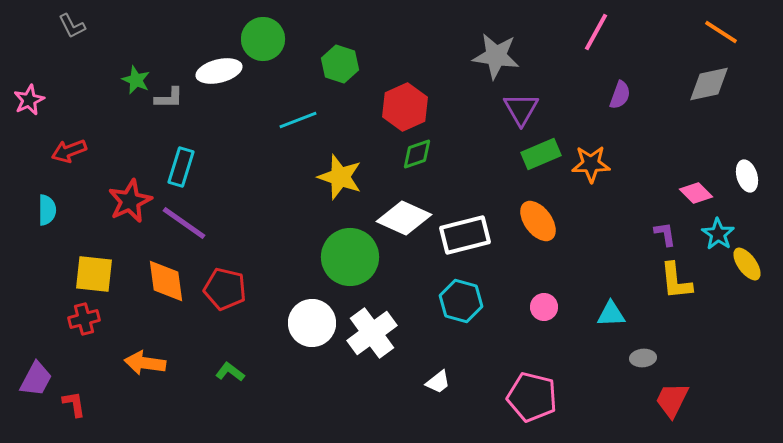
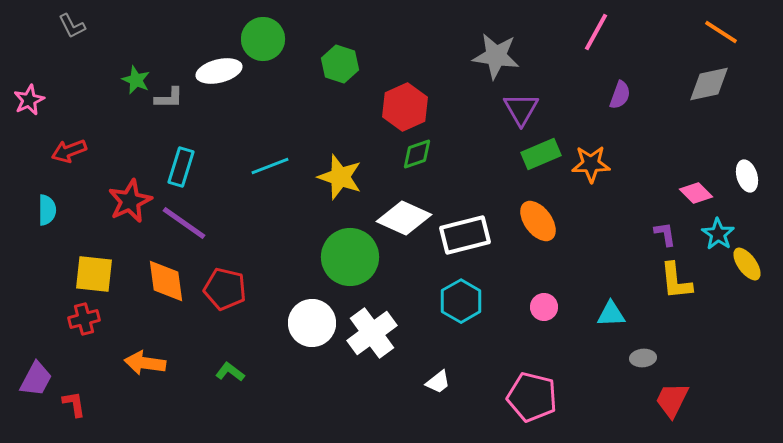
cyan line at (298, 120): moved 28 px left, 46 px down
cyan hexagon at (461, 301): rotated 15 degrees clockwise
